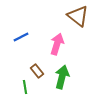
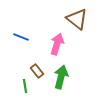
brown triangle: moved 1 px left, 3 px down
blue line: rotated 49 degrees clockwise
green arrow: moved 1 px left
green line: moved 1 px up
